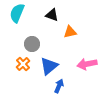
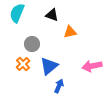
pink arrow: moved 5 px right, 2 px down
